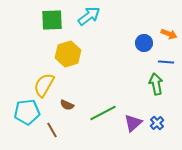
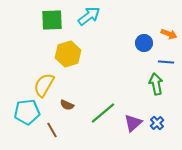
green line: rotated 12 degrees counterclockwise
